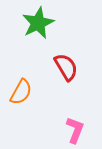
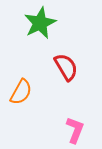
green star: moved 2 px right
